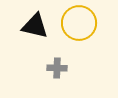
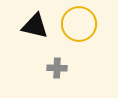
yellow circle: moved 1 px down
